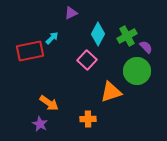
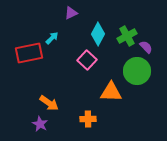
red rectangle: moved 1 px left, 2 px down
orange triangle: rotated 20 degrees clockwise
